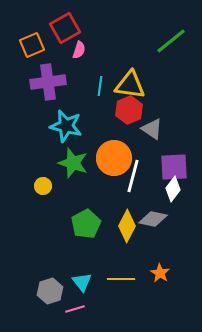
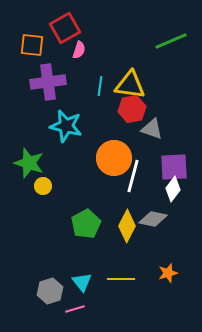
green line: rotated 16 degrees clockwise
orange square: rotated 30 degrees clockwise
red hexagon: moved 3 px right, 1 px up; rotated 12 degrees clockwise
gray triangle: rotated 15 degrees counterclockwise
green star: moved 44 px left
orange star: moved 8 px right; rotated 24 degrees clockwise
